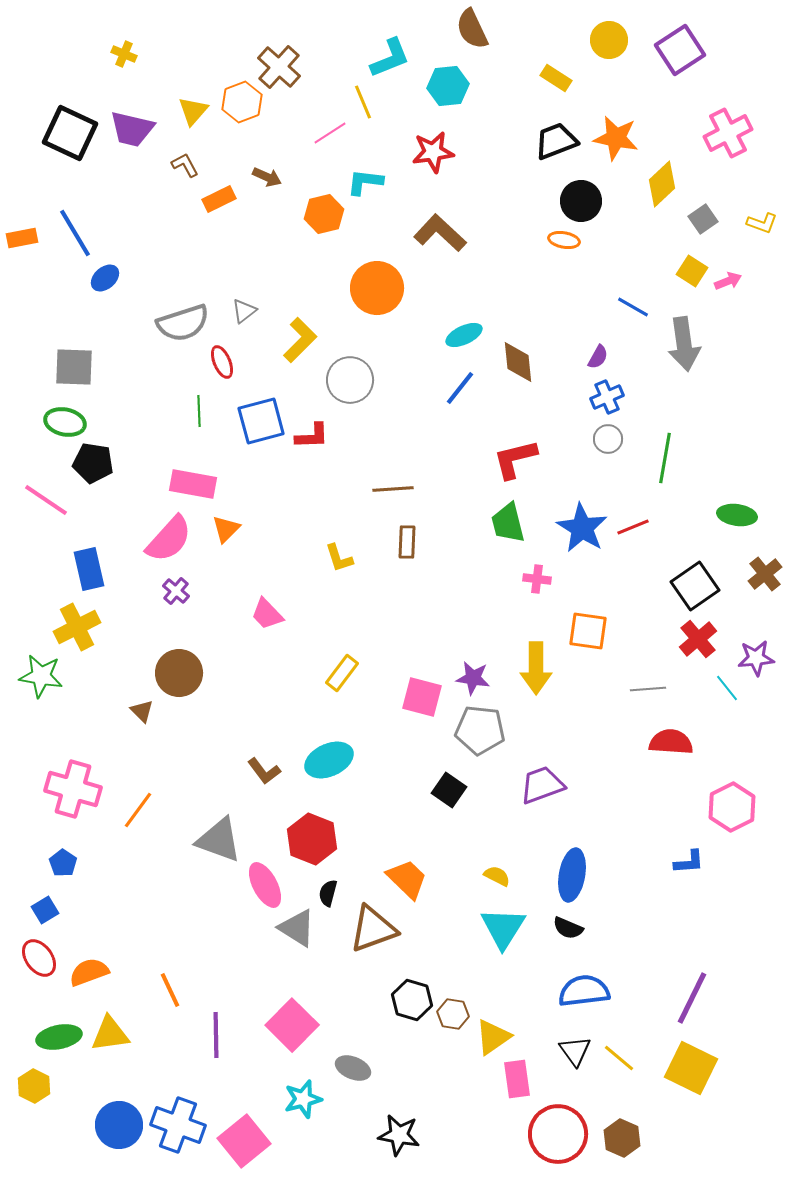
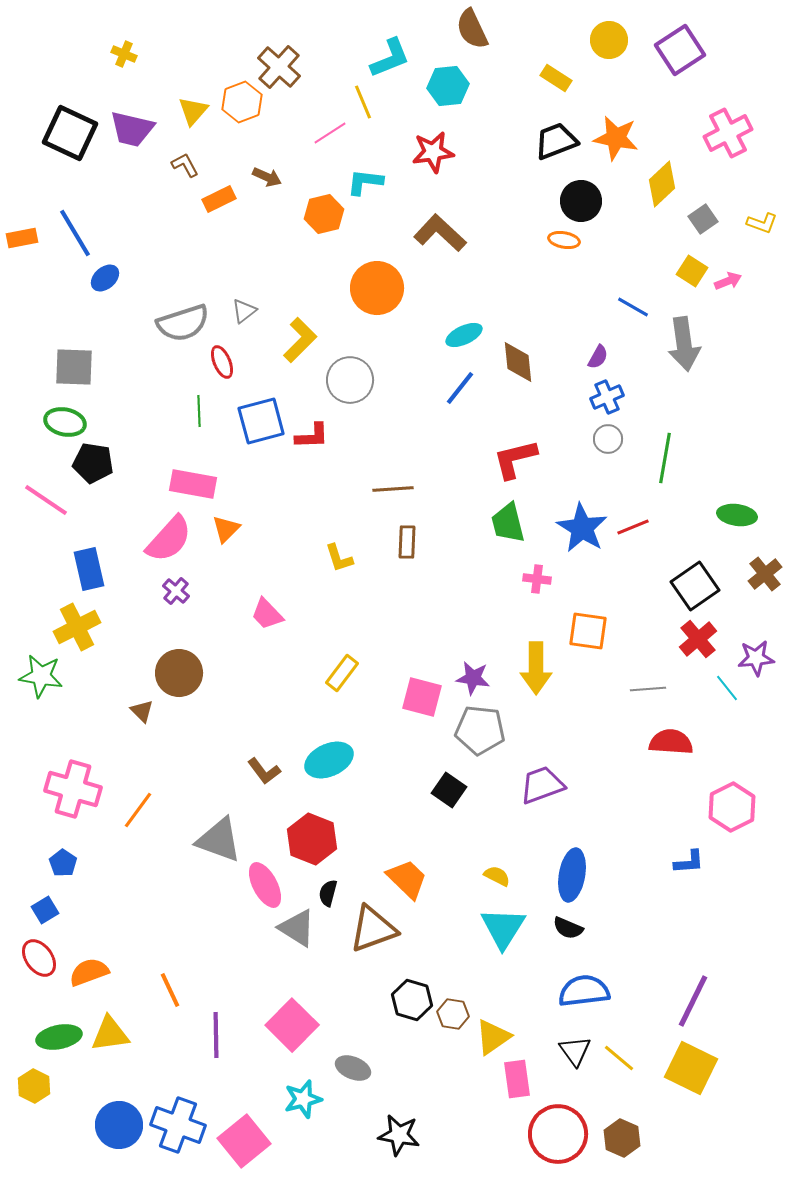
purple line at (692, 998): moved 1 px right, 3 px down
